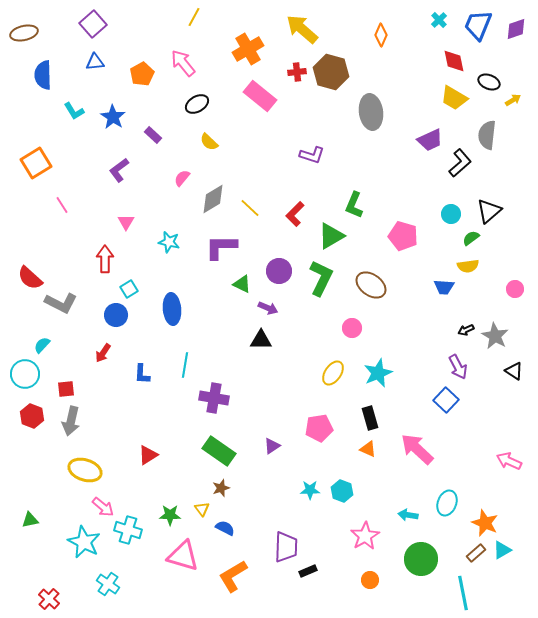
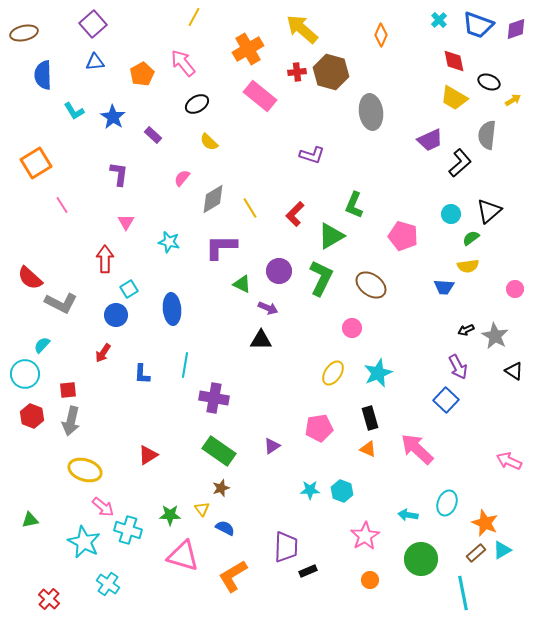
blue trapezoid at (478, 25): rotated 92 degrees counterclockwise
purple L-shape at (119, 170): moved 4 px down; rotated 135 degrees clockwise
yellow line at (250, 208): rotated 15 degrees clockwise
red square at (66, 389): moved 2 px right, 1 px down
